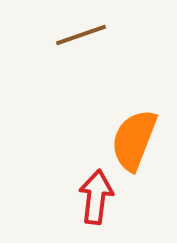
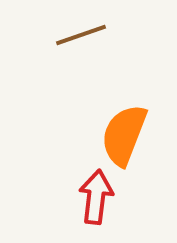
orange semicircle: moved 10 px left, 5 px up
